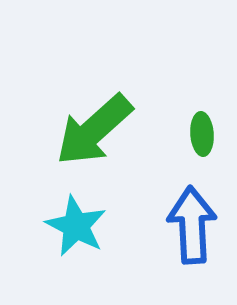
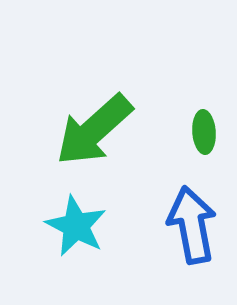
green ellipse: moved 2 px right, 2 px up
blue arrow: rotated 8 degrees counterclockwise
